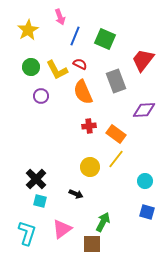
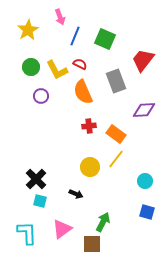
cyan L-shape: rotated 20 degrees counterclockwise
